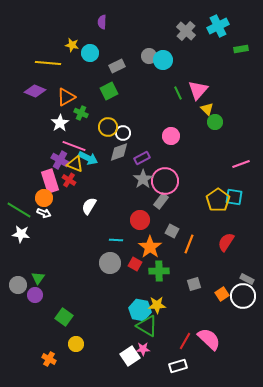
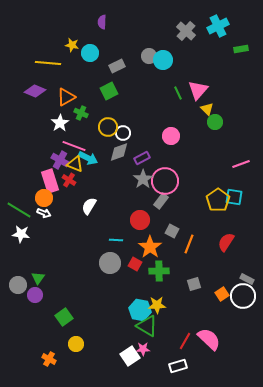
green square at (64, 317): rotated 18 degrees clockwise
